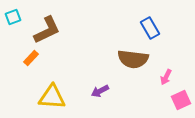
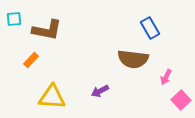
cyan square: moved 1 px right, 2 px down; rotated 14 degrees clockwise
brown L-shape: rotated 36 degrees clockwise
orange rectangle: moved 2 px down
pink square: rotated 18 degrees counterclockwise
